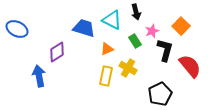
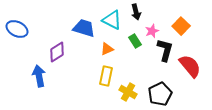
yellow cross: moved 24 px down
